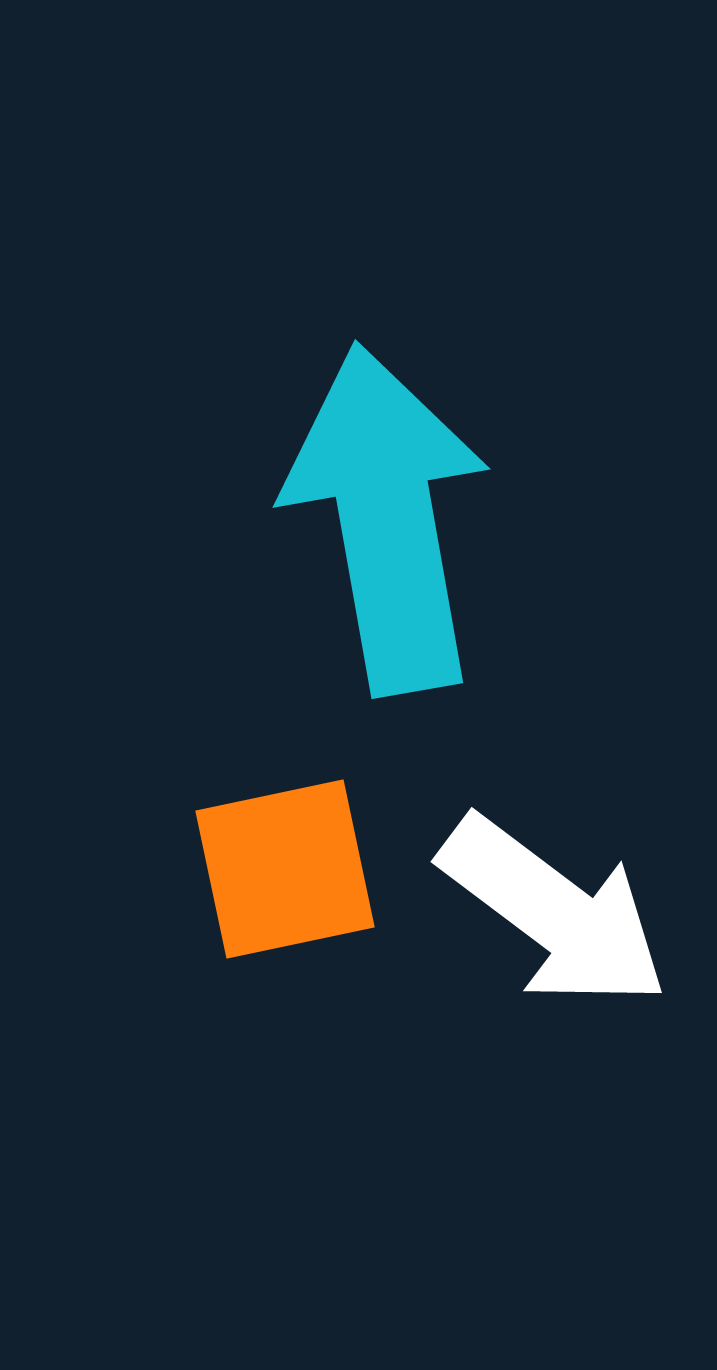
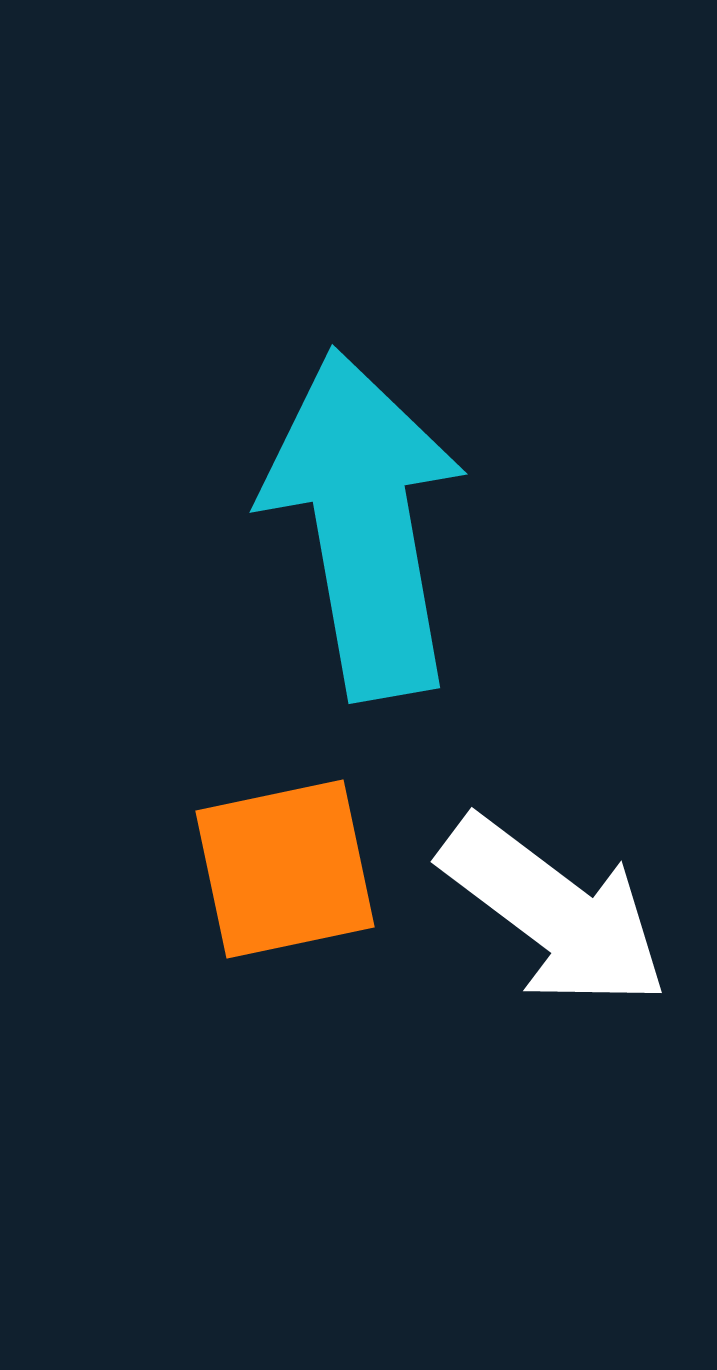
cyan arrow: moved 23 px left, 5 px down
